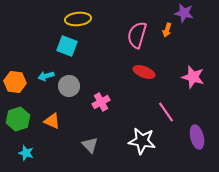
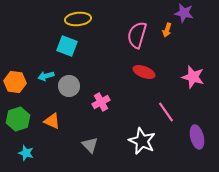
white star: rotated 16 degrees clockwise
